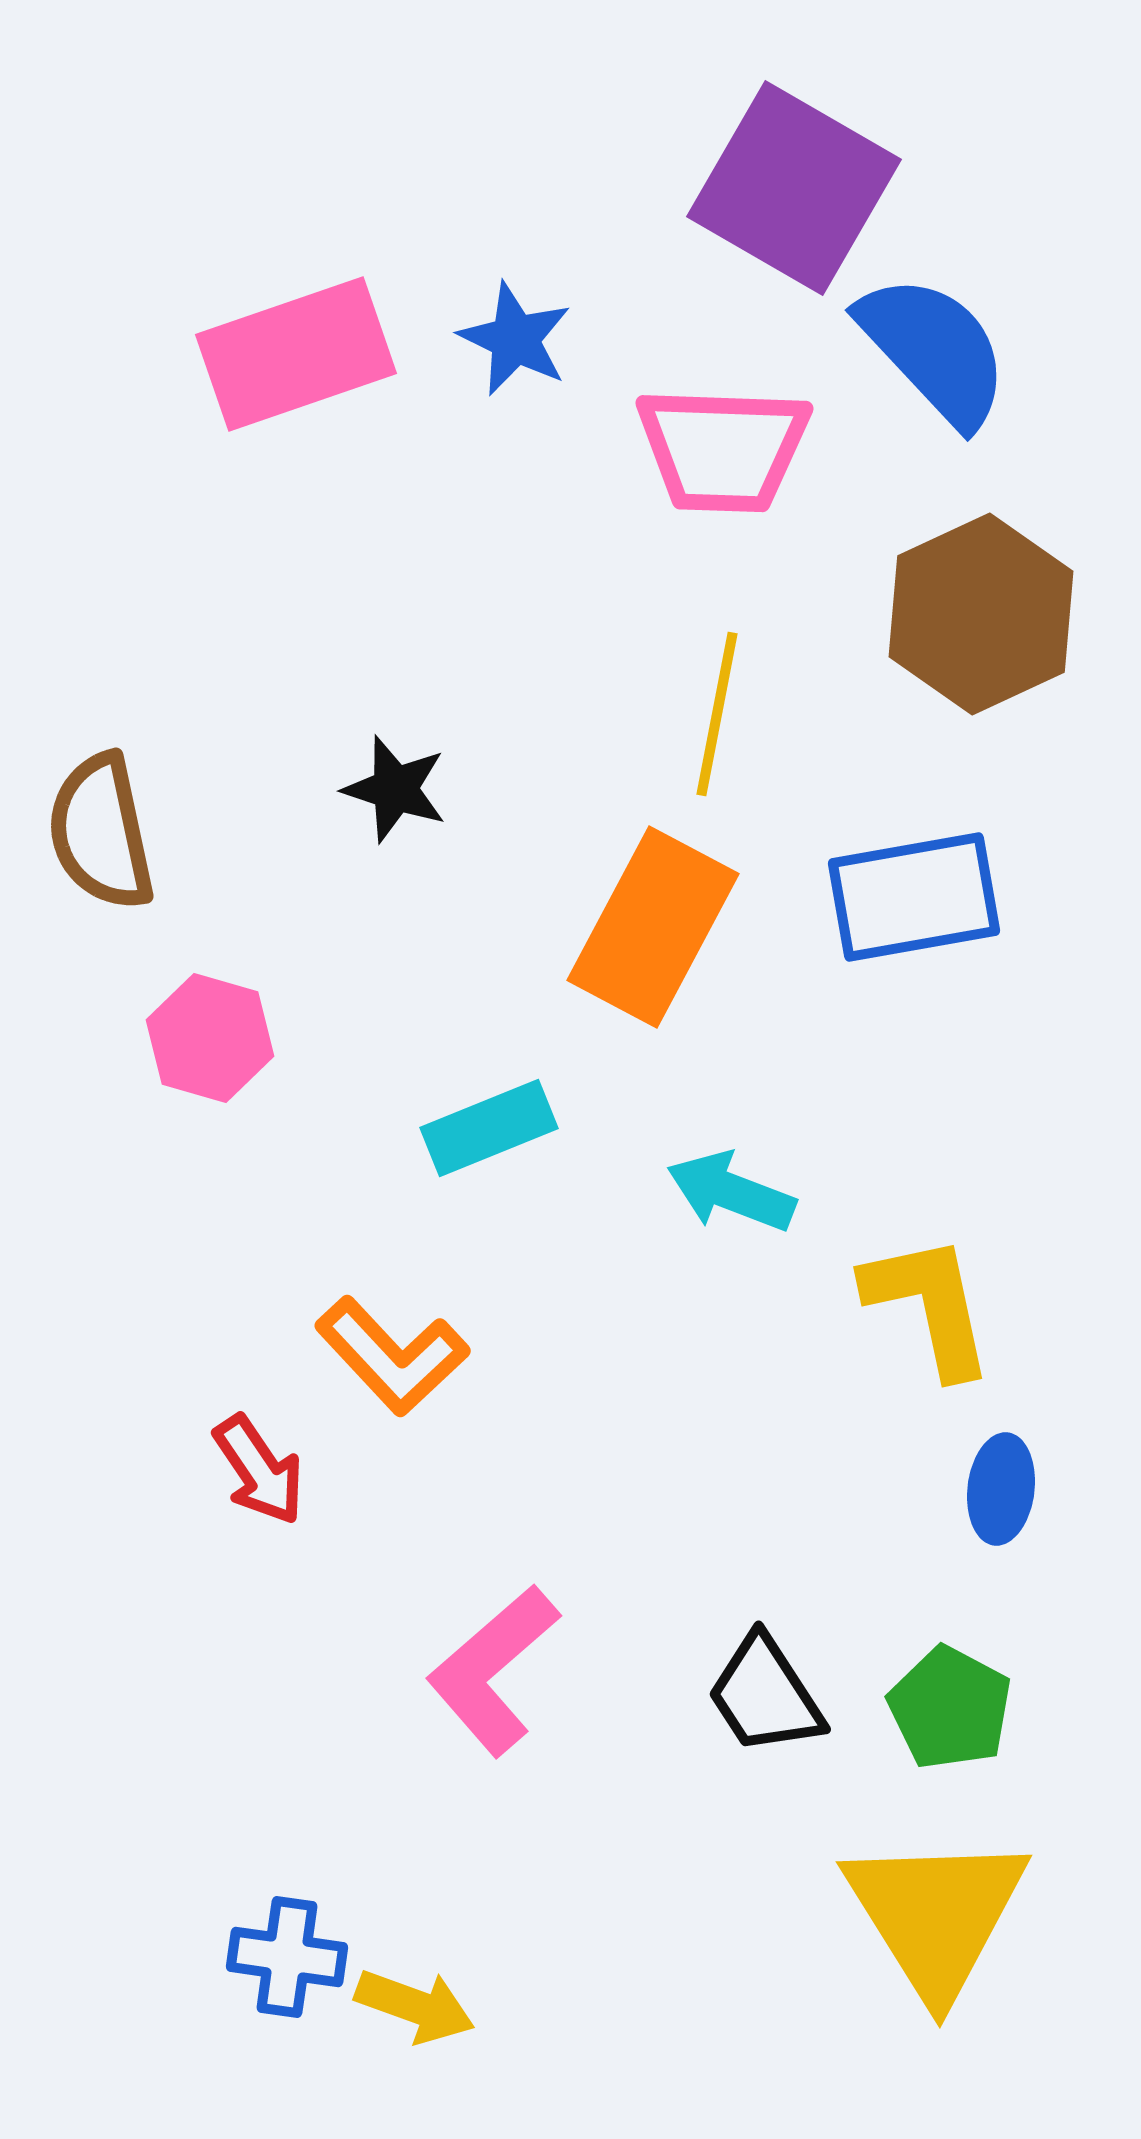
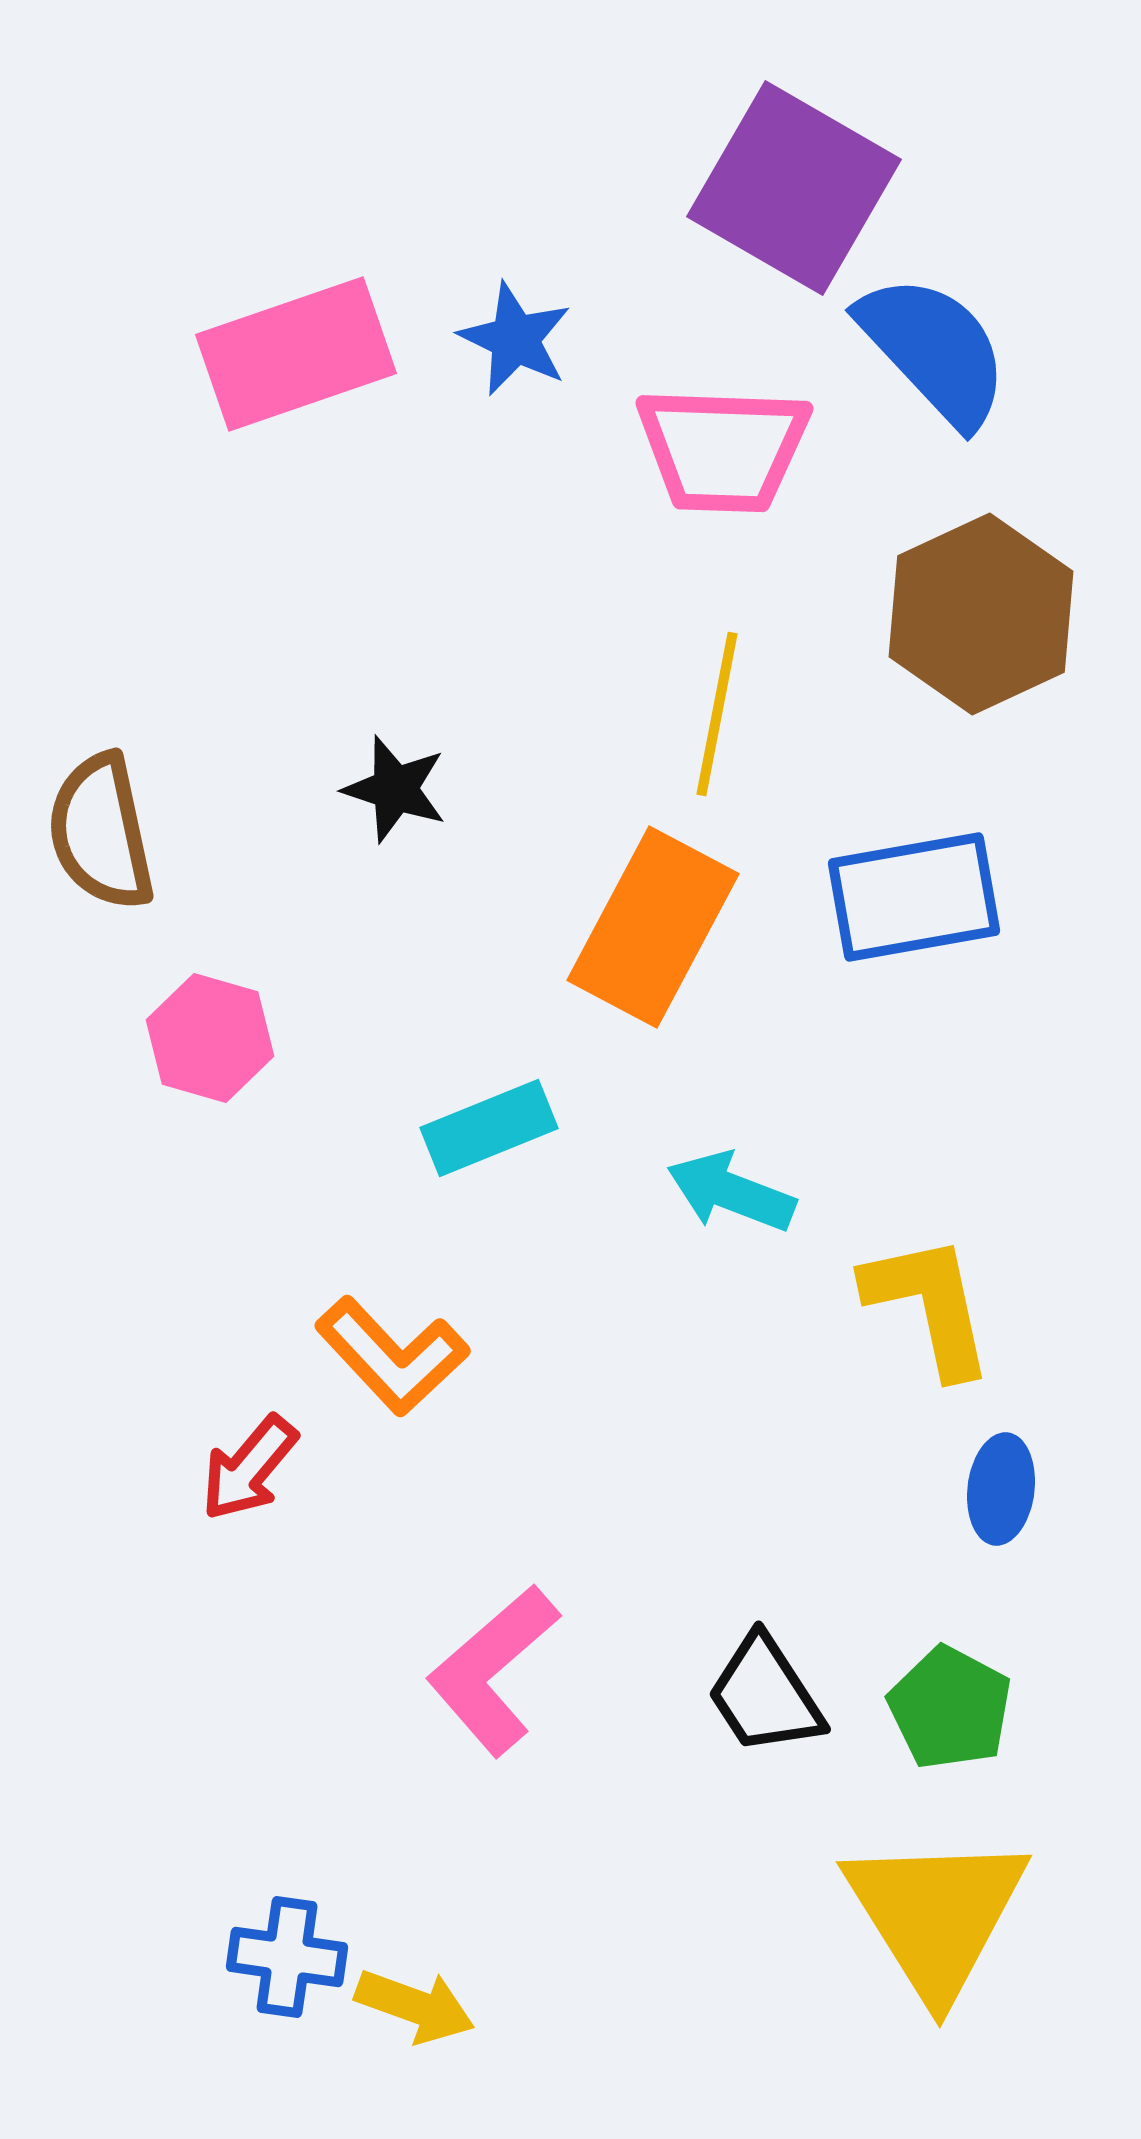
red arrow: moved 10 px left, 2 px up; rotated 74 degrees clockwise
